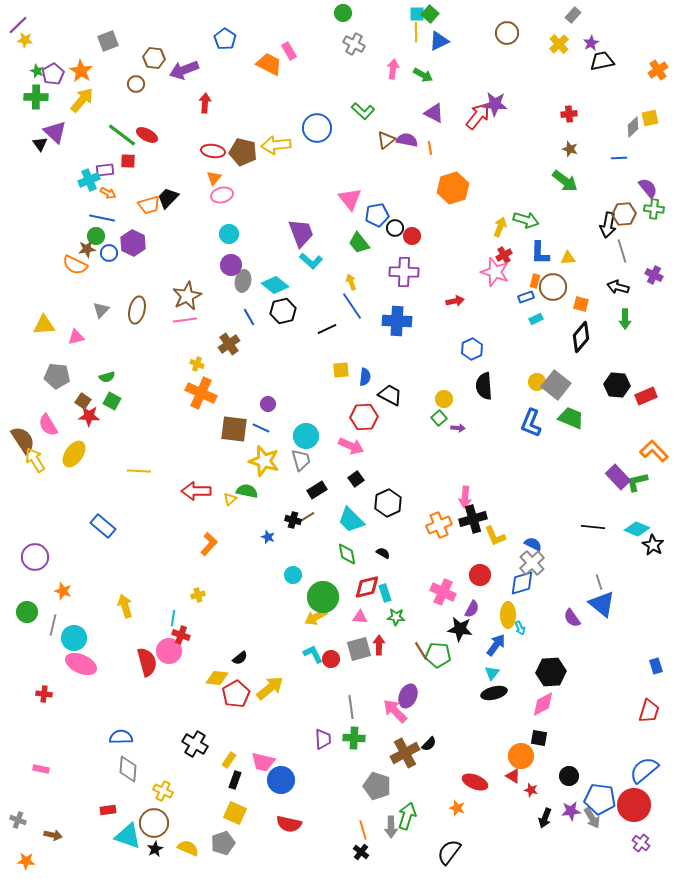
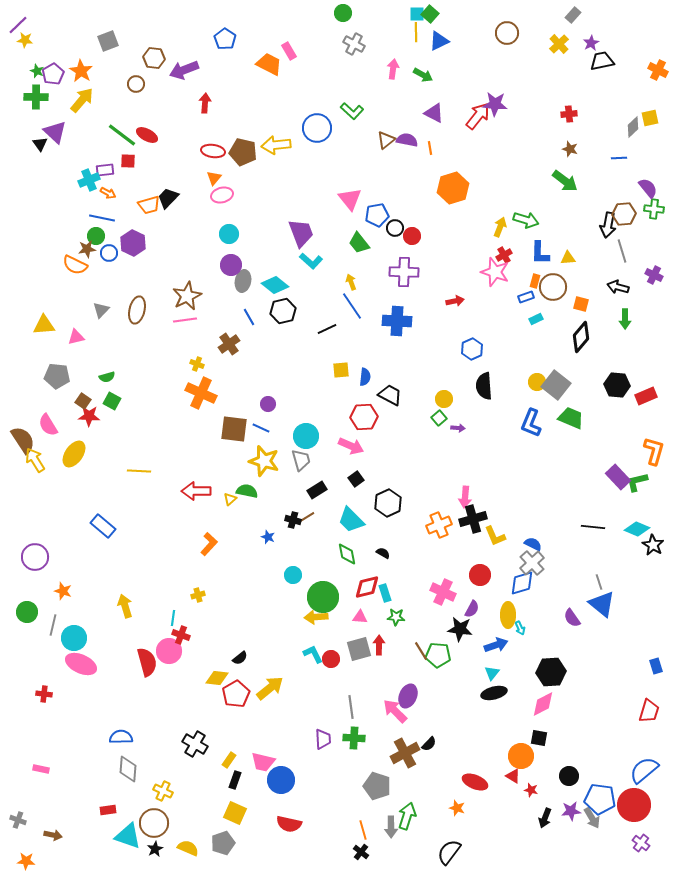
orange cross at (658, 70): rotated 30 degrees counterclockwise
green L-shape at (363, 111): moved 11 px left
orange L-shape at (654, 451): rotated 60 degrees clockwise
yellow arrow at (316, 617): rotated 25 degrees clockwise
blue arrow at (496, 645): rotated 35 degrees clockwise
